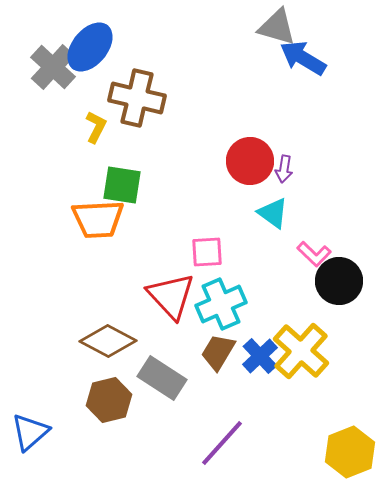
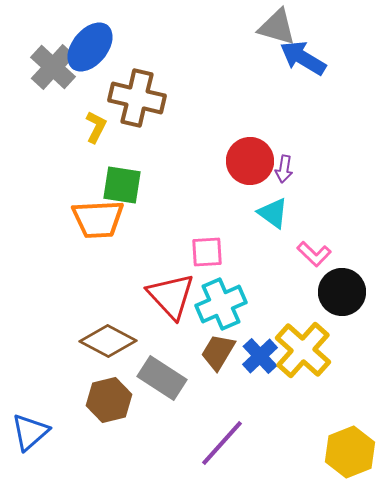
black circle: moved 3 px right, 11 px down
yellow cross: moved 2 px right, 1 px up
